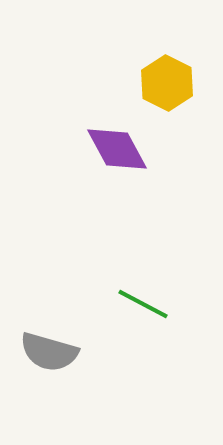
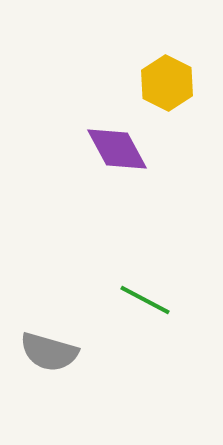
green line: moved 2 px right, 4 px up
